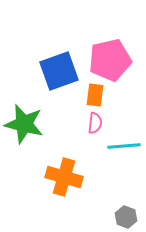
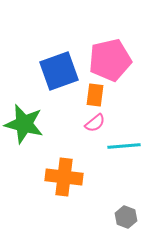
pink semicircle: rotated 45 degrees clockwise
orange cross: rotated 9 degrees counterclockwise
